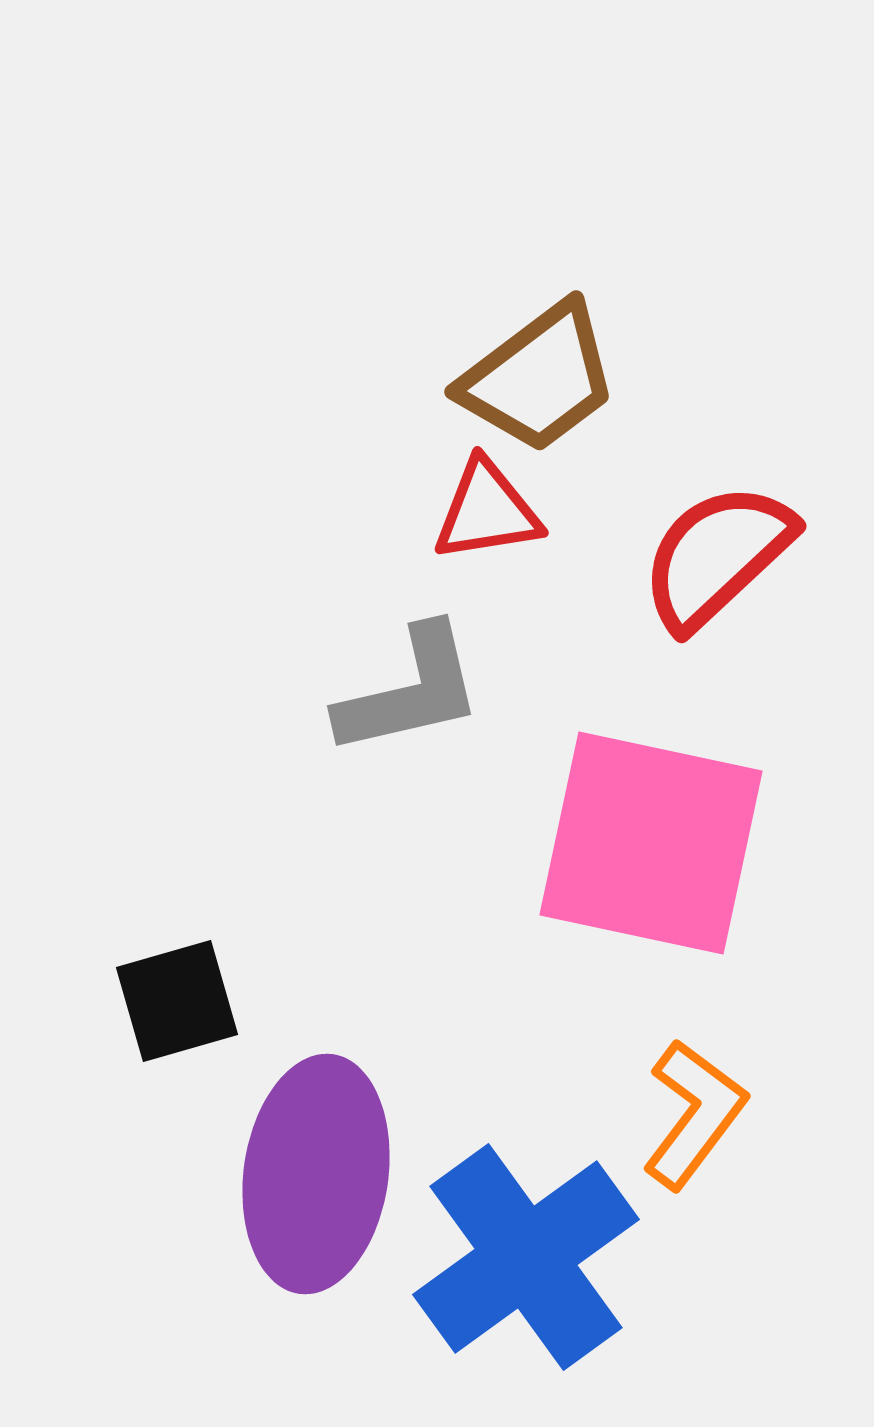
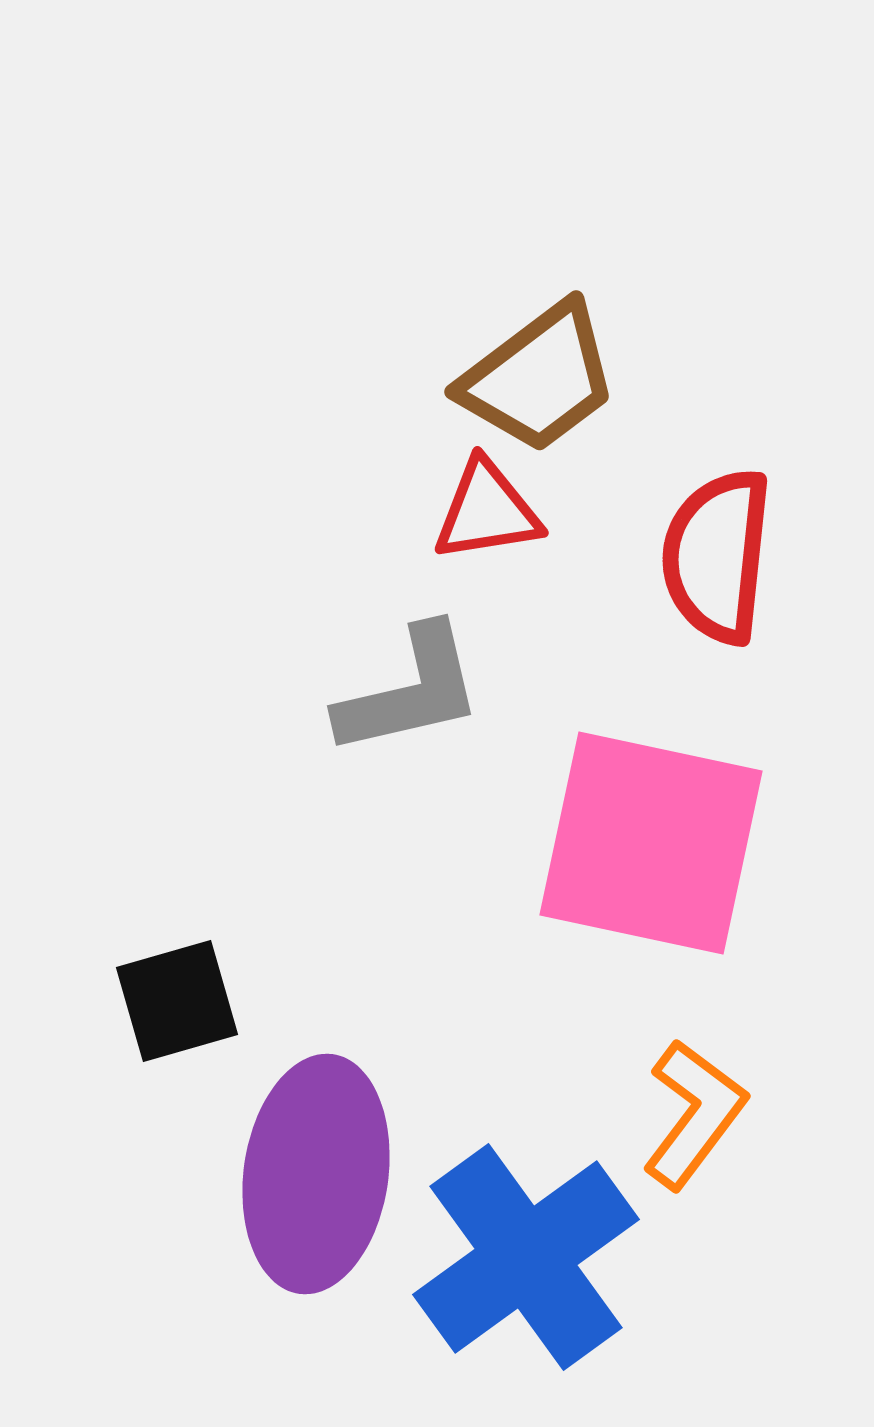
red semicircle: rotated 41 degrees counterclockwise
